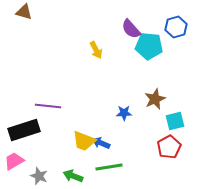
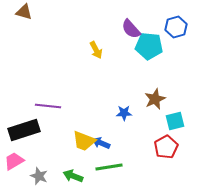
red pentagon: moved 3 px left
